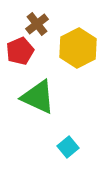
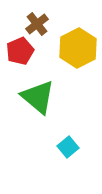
green triangle: rotated 15 degrees clockwise
